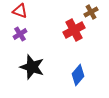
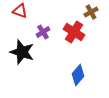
red cross: moved 2 px down; rotated 30 degrees counterclockwise
purple cross: moved 23 px right, 2 px up
black star: moved 10 px left, 15 px up
